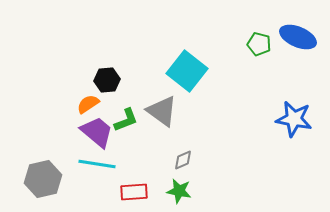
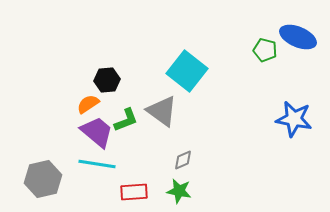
green pentagon: moved 6 px right, 6 px down
